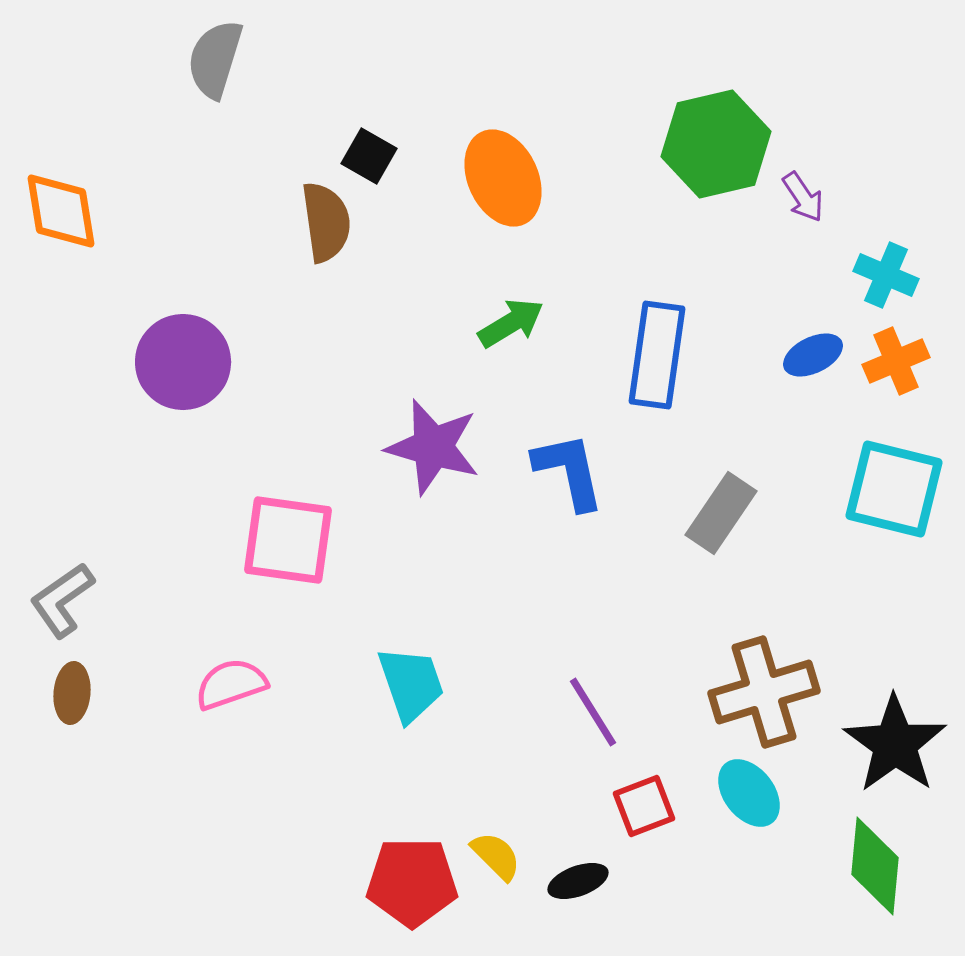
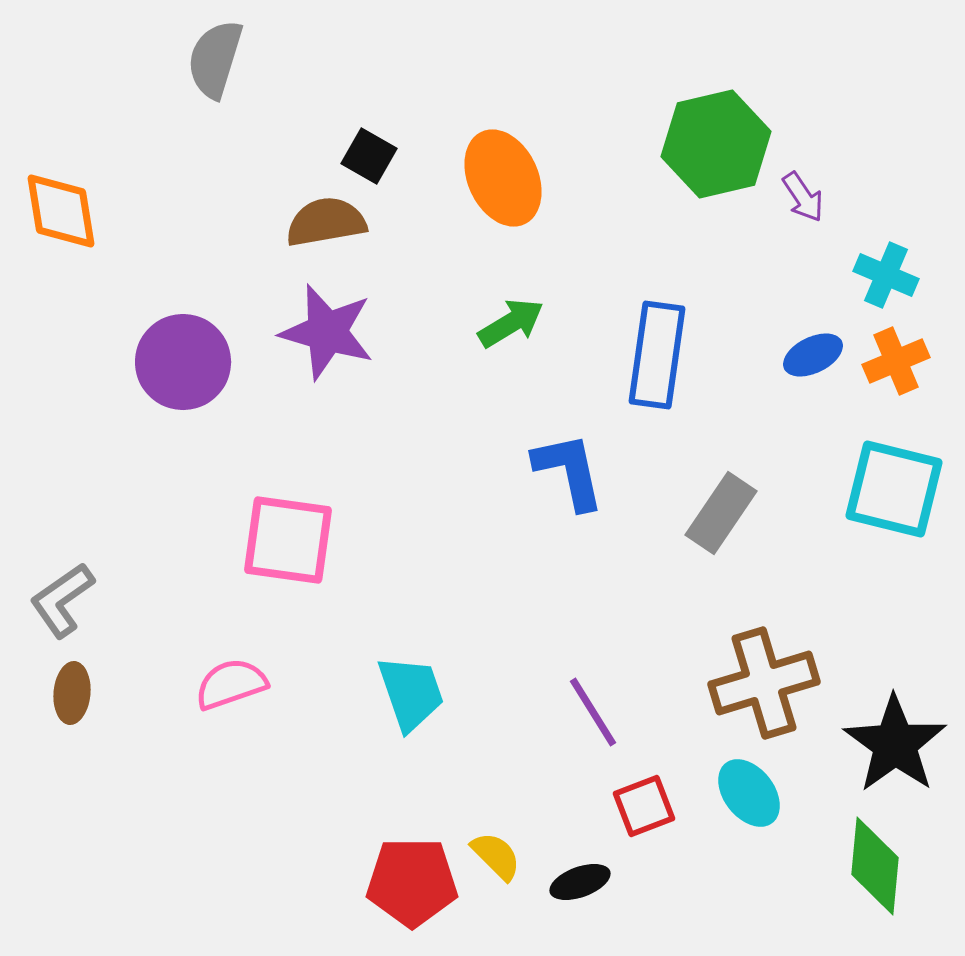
brown semicircle: rotated 92 degrees counterclockwise
purple star: moved 106 px left, 115 px up
cyan trapezoid: moved 9 px down
brown cross: moved 9 px up
black ellipse: moved 2 px right, 1 px down
